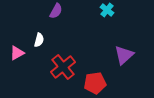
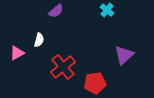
purple semicircle: rotated 21 degrees clockwise
